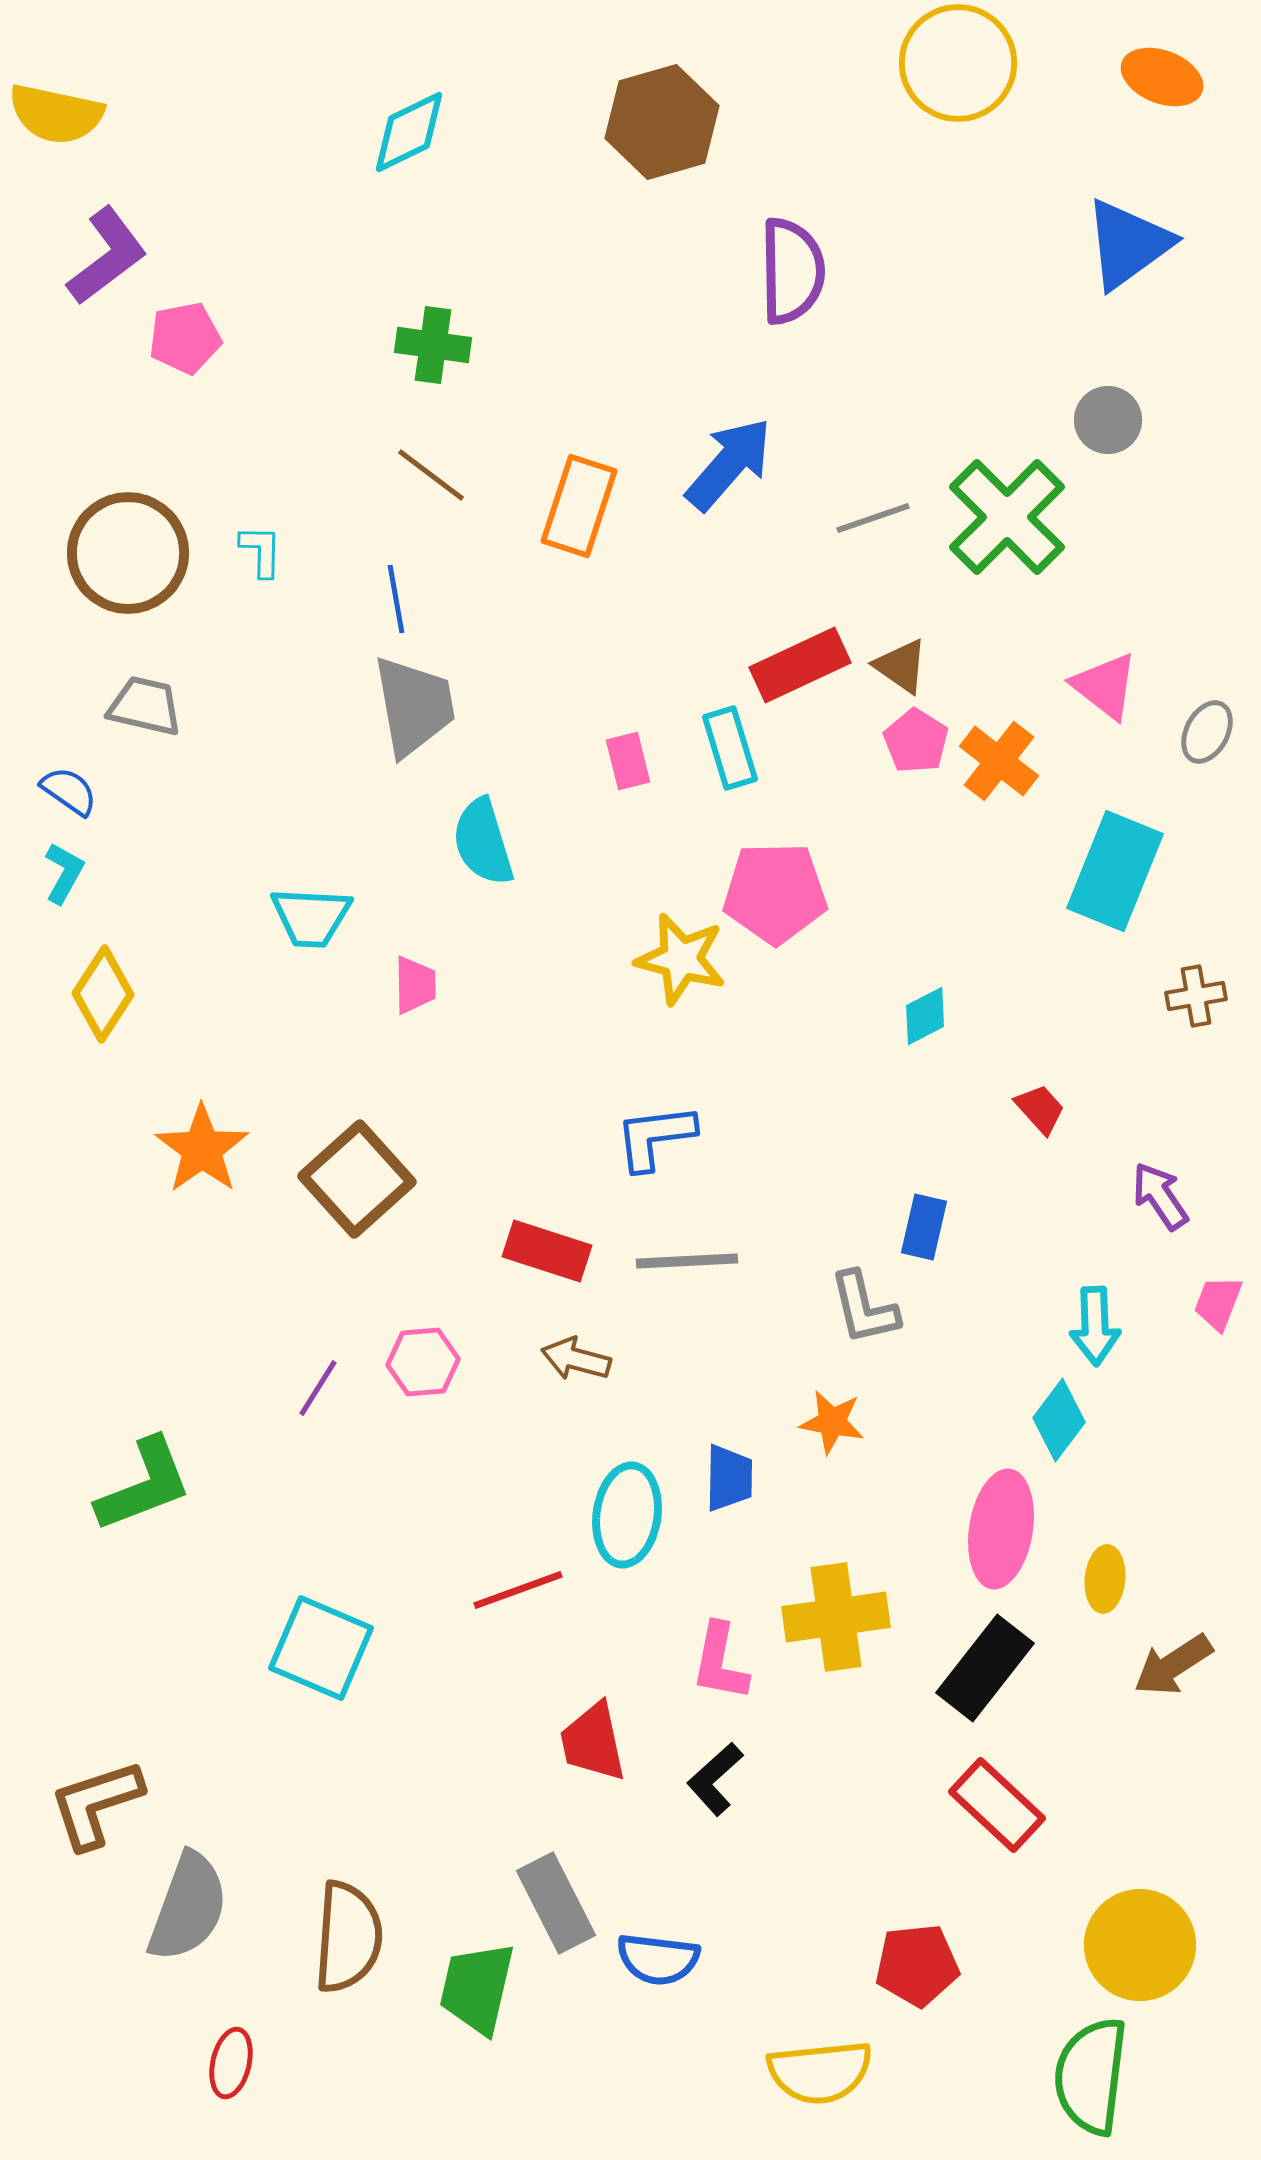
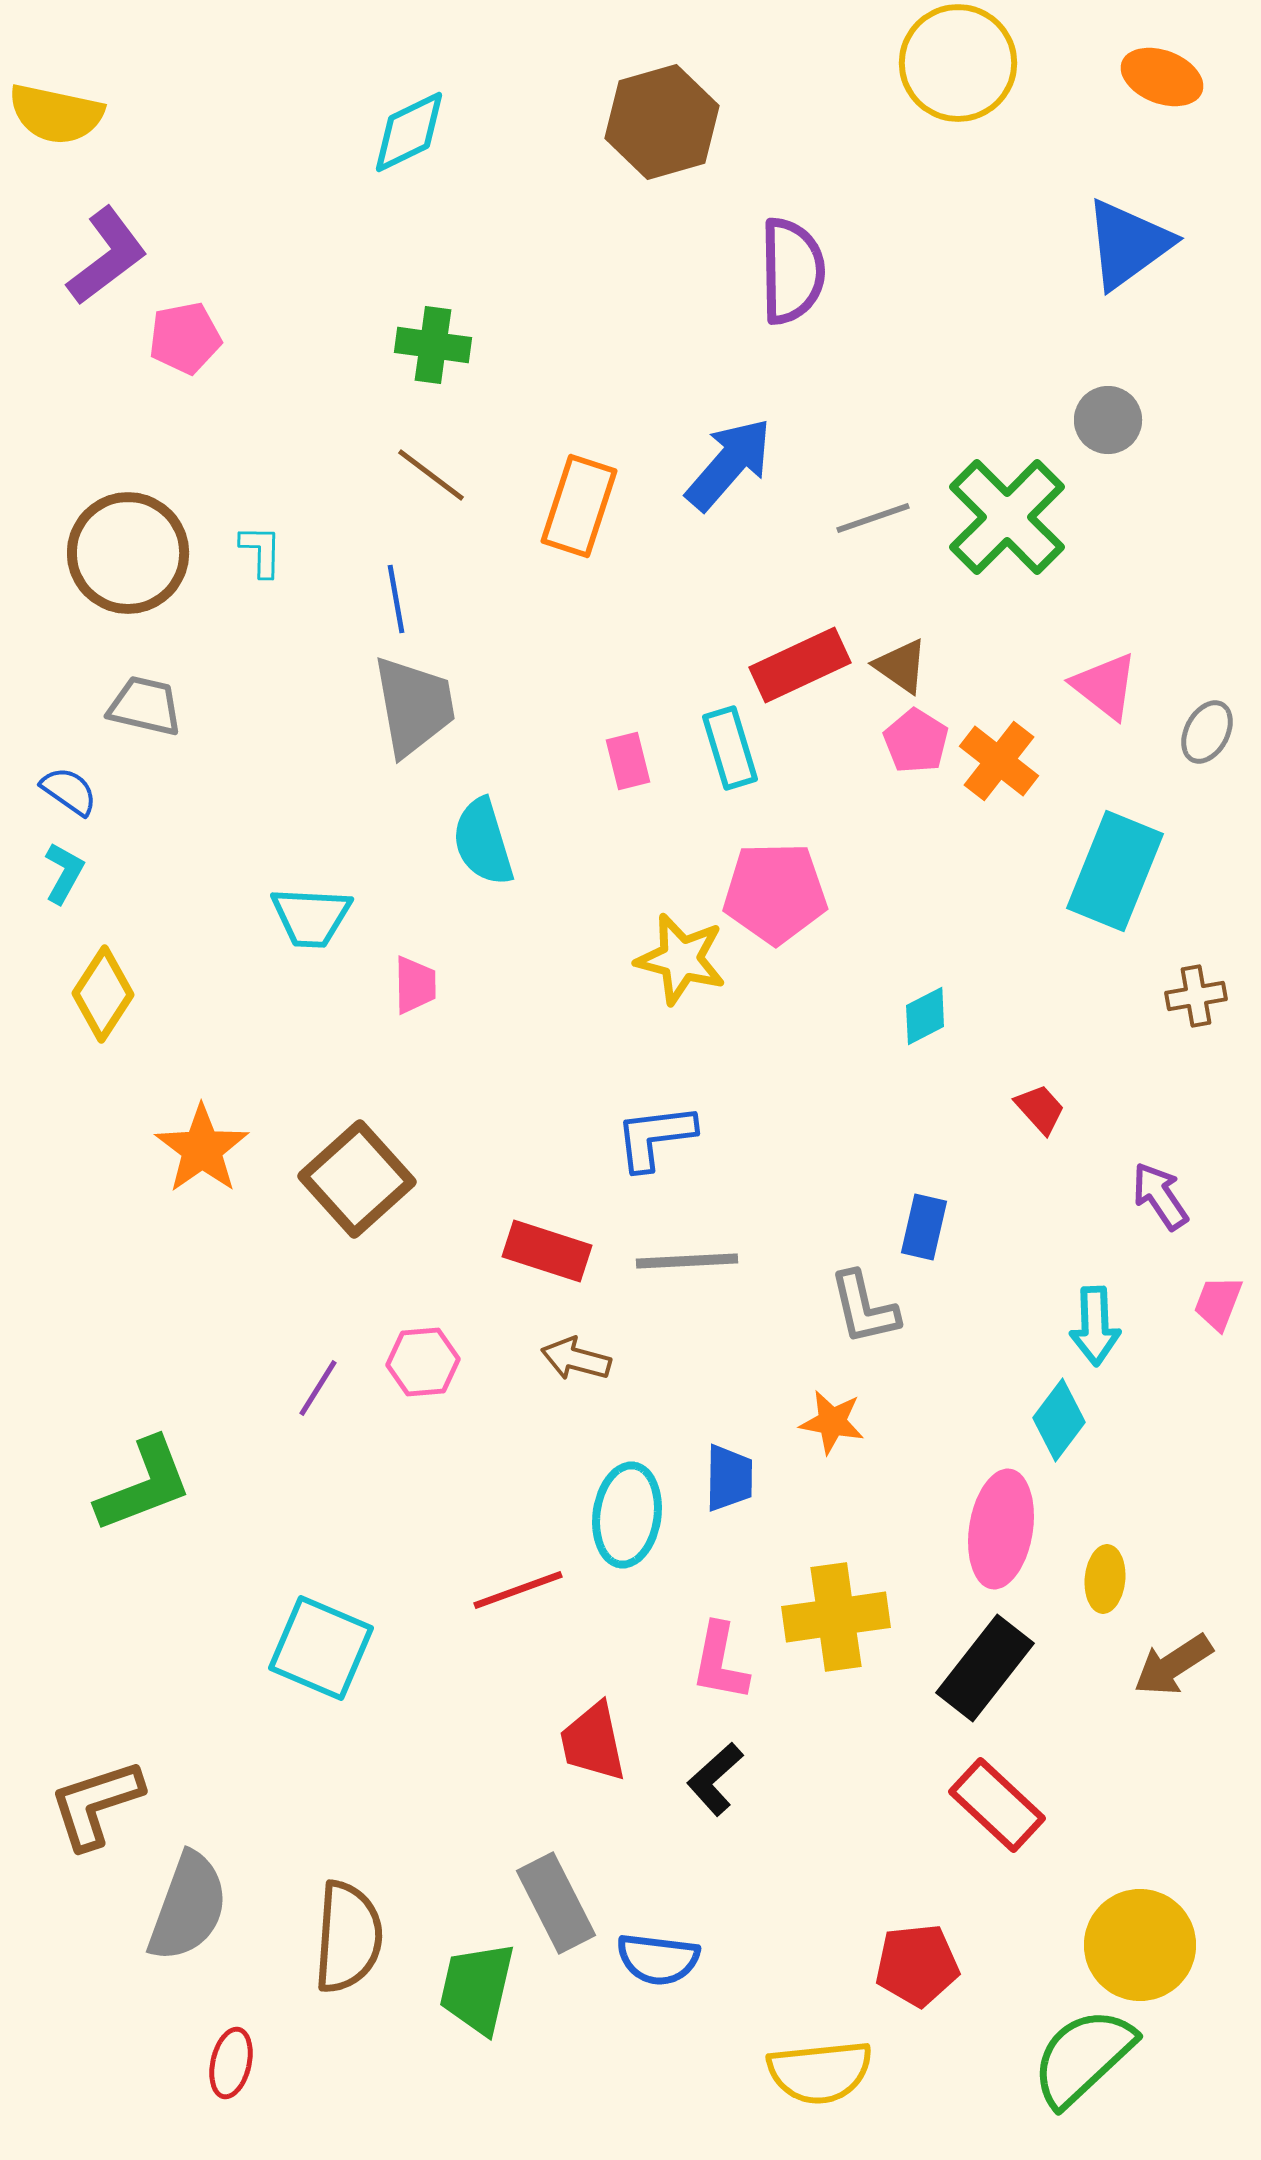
green semicircle at (1091, 2076): moved 8 px left, 19 px up; rotated 40 degrees clockwise
